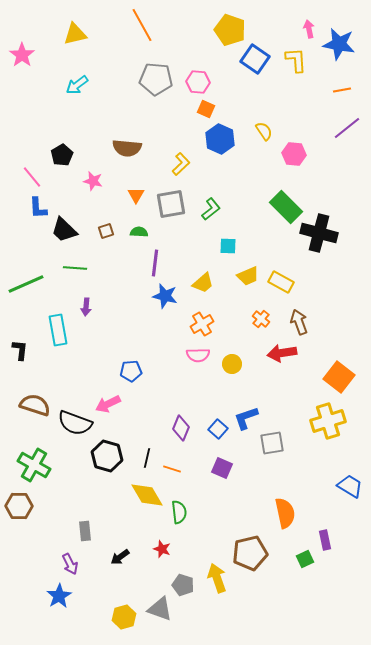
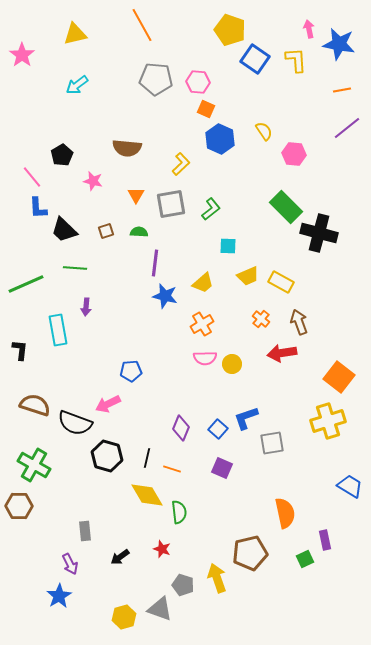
pink semicircle at (198, 355): moved 7 px right, 3 px down
